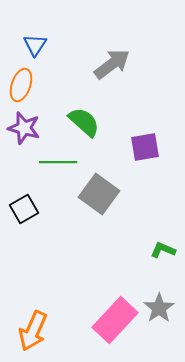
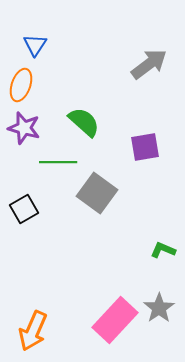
gray arrow: moved 37 px right
gray square: moved 2 px left, 1 px up
